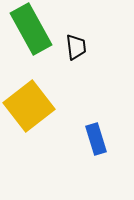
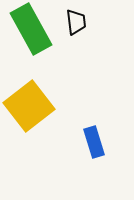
black trapezoid: moved 25 px up
blue rectangle: moved 2 px left, 3 px down
